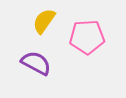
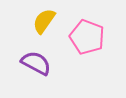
pink pentagon: rotated 24 degrees clockwise
